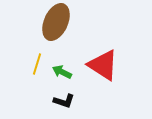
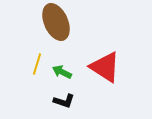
brown ellipse: rotated 48 degrees counterclockwise
red triangle: moved 2 px right, 2 px down
